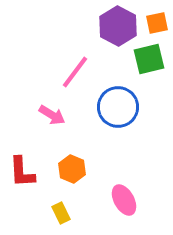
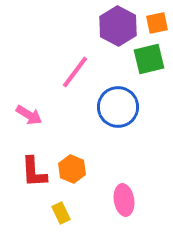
pink arrow: moved 23 px left
red L-shape: moved 12 px right
pink ellipse: rotated 20 degrees clockwise
